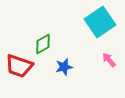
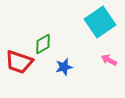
pink arrow: rotated 21 degrees counterclockwise
red trapezoid: moved 4 px up
